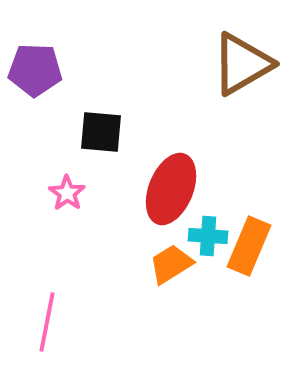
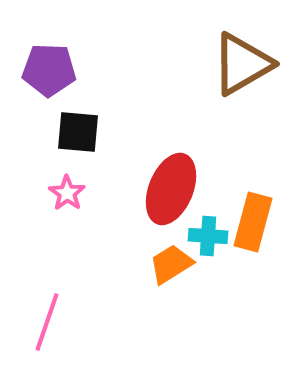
purple pentagon: moved 14 px right
black square: moved 23 px left
orange rectangle: moved 4 px right, 24 px up; rotated 8 degrees counterclockwise
pink line: rotated 8 degrees clockwise
